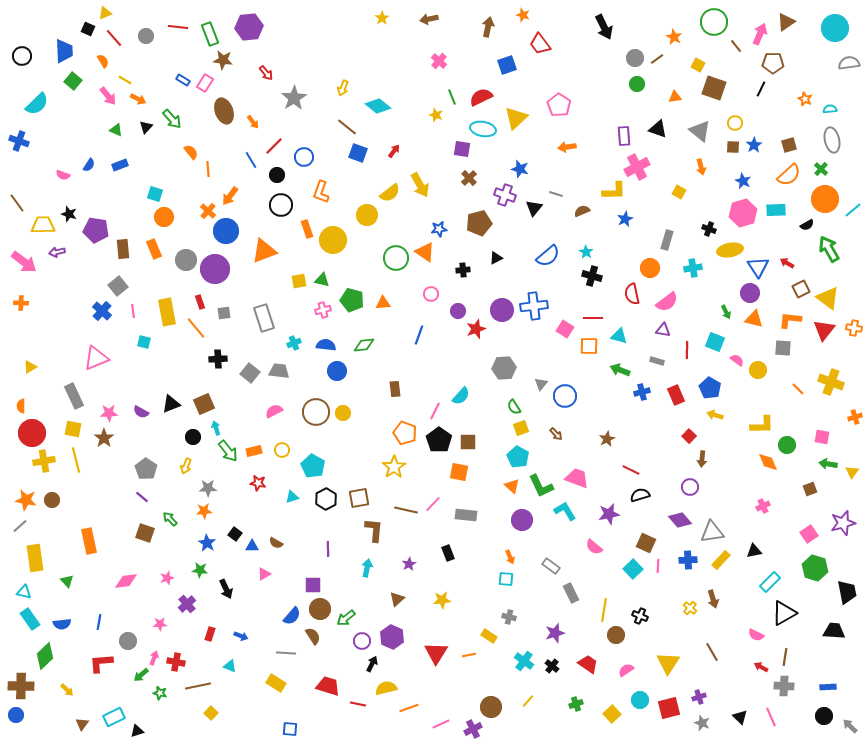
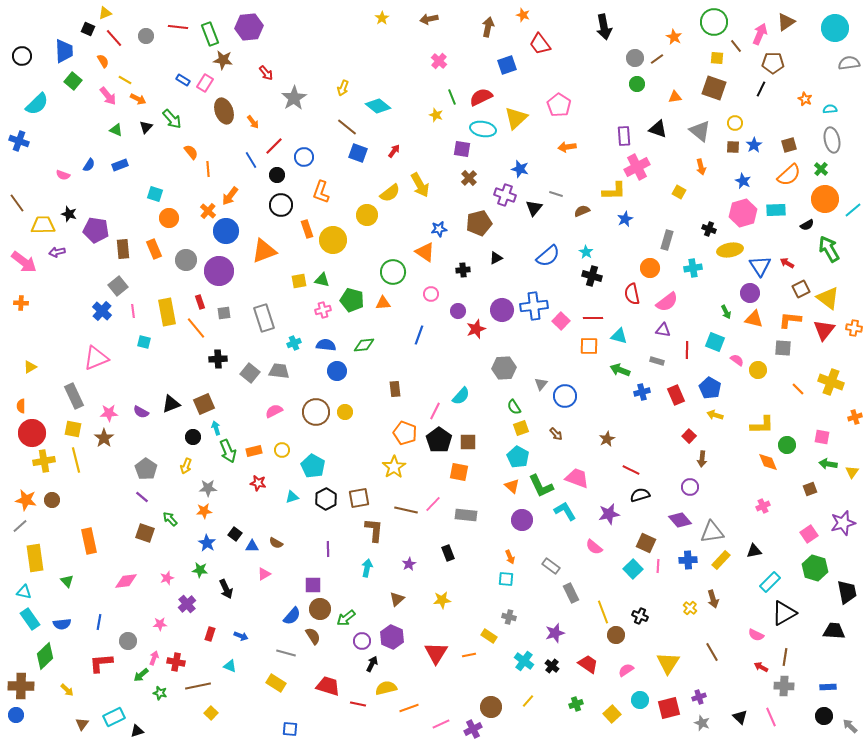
black arrow at (604, 27): rotated 15 degrees clockwise
yellow square at (698, 65): moved 19 px right, 7 px up; rotated 24 degrees counterclockwise
orange circle at (164, 217): moved 5 px right, 1 px down
green circle at (396, 258): moved 3 px left, 14 px down
blue triangle at (758, 267): moved 2 px right, 1 px up
purple circle at (215, 269): moved 4 px right, 2 px down
pink square at (565, 329): moved 4 px left, 8 px up; rotated 12 degrees clockwise
yellow circle at (343, 413): moved 2 px right, 1 px up
green arrow at (228, 451): rotated 15 degrees clockwise
yellow line at (604, 610): moved 1 px left, 2 px down; rotated 30 degrees counterclockwise
gray line at (286, 653): rotated 12 degrees clockwise
